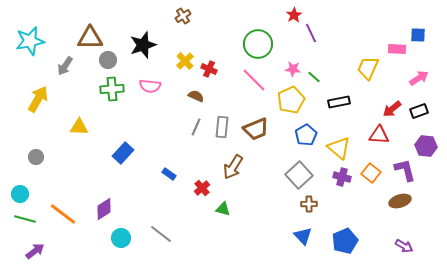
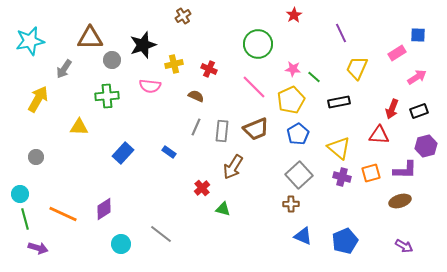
purple line at (311, 33): moved 30 px right
pink rectangle at (397, 49): moved 4 px down; rotated 36 degrees counterclockwise
gray circle at (108, 60): moved 4 px right
yellow cross at (185, 61): moved 11 px left, 3 px down; rotated 30 degrees clockwise
gray arrow at (65, 66): moved 1 px left, 3 px down
yellow trapezoid at (368, 68): moved 11 px left
pink arrow at (419, 78): moved 2 px left, 1 px up
pink line at (254, 80): moved 7 px down
green cross at (112, 89): moved 5 px left, 7 px down
red arrow at (392, 109): rotated 30 degrees counterclockwise
gray rectangle at (222, 127): moved 4 px down
blue pentagon at (306, 135): moved 8 px left, 1 px up
purple hexagon at (426, 146): rotated 20 degrees counterclockwise
purple L-shape at (405, 170): rotated 105 degrees clockwise
orange square at (371, 173): rotated 36 degrees clockwise
blue rectangle at (169, 174): moved 22 px up
brown cross at (309, 204): moved 18 px left
orange line at (63, 214): rotated 12 degrees counterclockwise
green line at (25, 219): rotated 60 degrees clockwise
blue triangle at (303, 236): rotated 24 degrees counterclockwise
cyan circle at (121, 238): moved 6 px down
purple arrow at (35, 251): moved 3 px right, 3 px up; rotated 54 degrees clockwise
